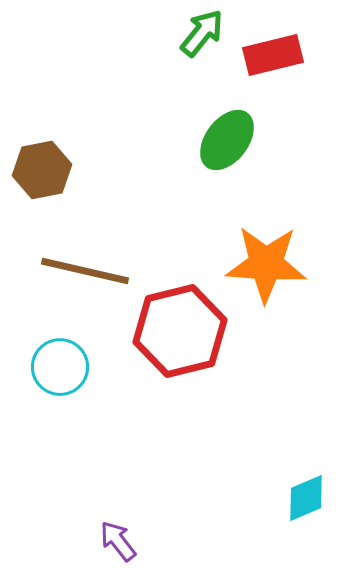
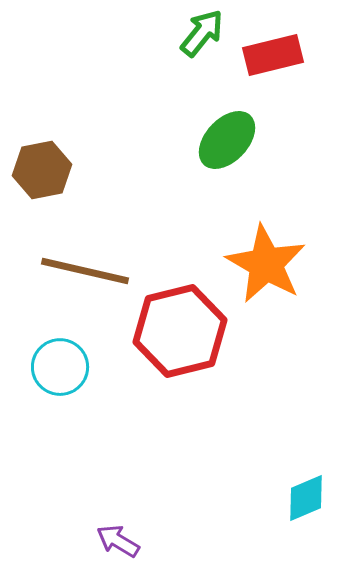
green ellipse: rotated 6 degrees clockwise
orange star: rotated 26 degrees clockwise
purple arrow: rotated 21 degrees counterclockwise
